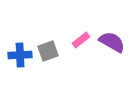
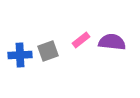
purple semicircle: rotated 24 degrees counterclockwise
